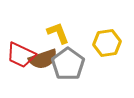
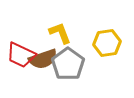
yellow L-shape: moved 2 px right
